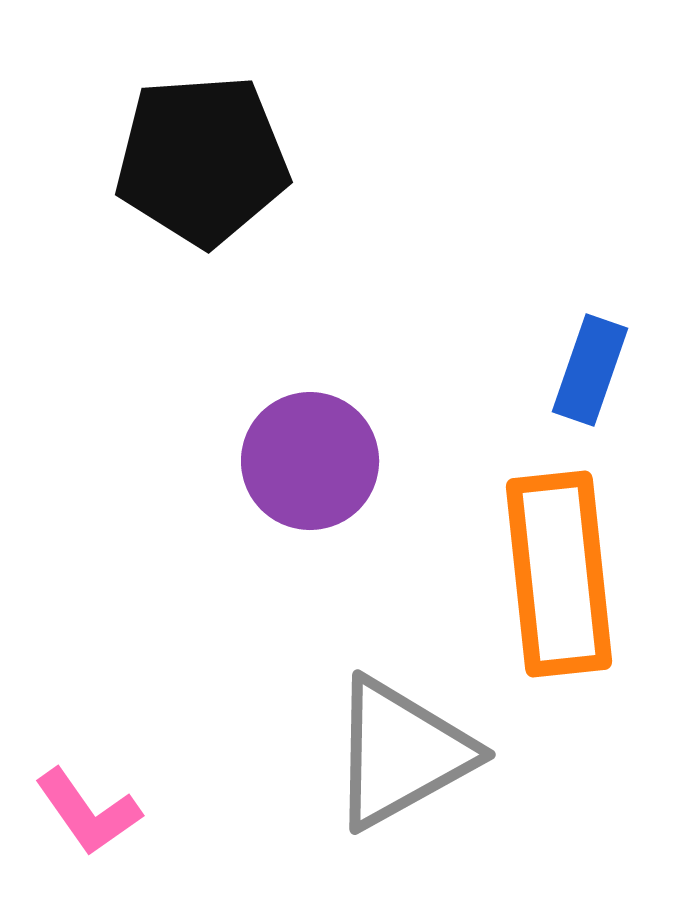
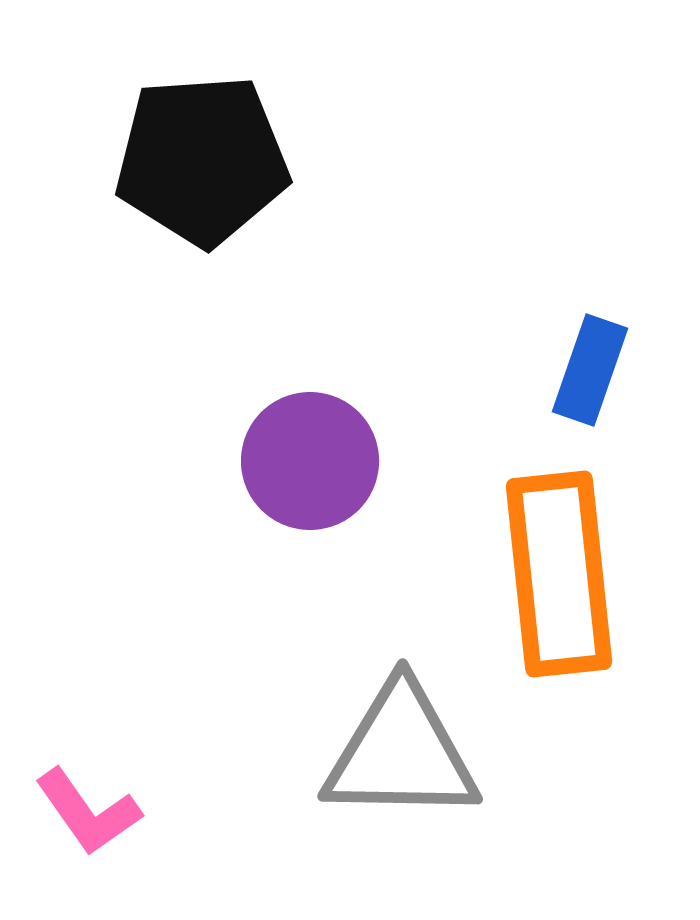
gray triangle: rotated 30 degrees clockwise
